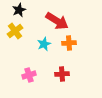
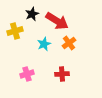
black star: moved 13 px right, 4 px down
yellow cross: rotated 21 degrees clockwise
orange cross: rotated 32 degrees counterclockwise
pink cross: moved 2 px left, 1 px up
